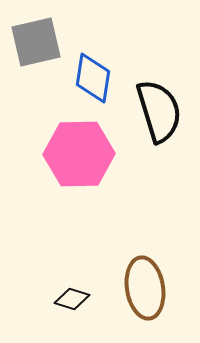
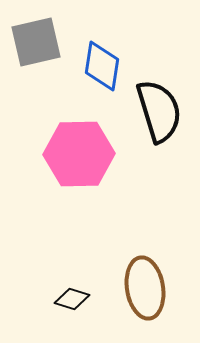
blue diamond: moved 9 px right, 12 px up
